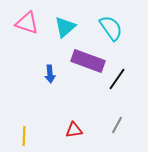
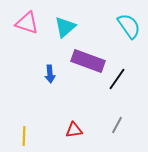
cyan semicircle: moved 18 px right, 2 px up
